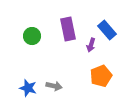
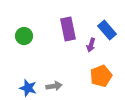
green circle: moved 8 px left
gray arrow: rotated 21 degrees counterclockwise
